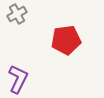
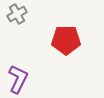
red pentagon: rotated 8 degrees clockwise
